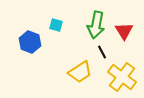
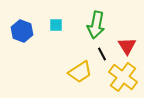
cyan square: rotated 16 degrees counterclockwise
red triangle: moved 3 px right, 15 px down
blue hexagon: moved 8 px left, 11 px up
black line: moved 2 px down
yellow cross: moved 1 px right
